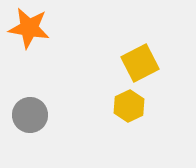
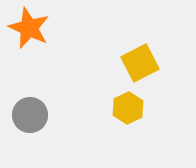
orange star: rotated 15 degrees clockwise
yellow hexagon: moved 1 px left, 2 px down
